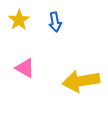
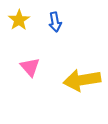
pink triangle: moved 5 px right, 1 px up; rotated 20 degrees clockwise
yellow arrow: moved 1 px right, 1 px up
